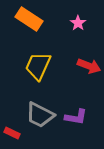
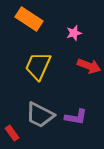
pink star: moved 4 px left, 10 px down; rotated 21 degrees clockwise
red rectangle: rotated 28 degrees clockwise
